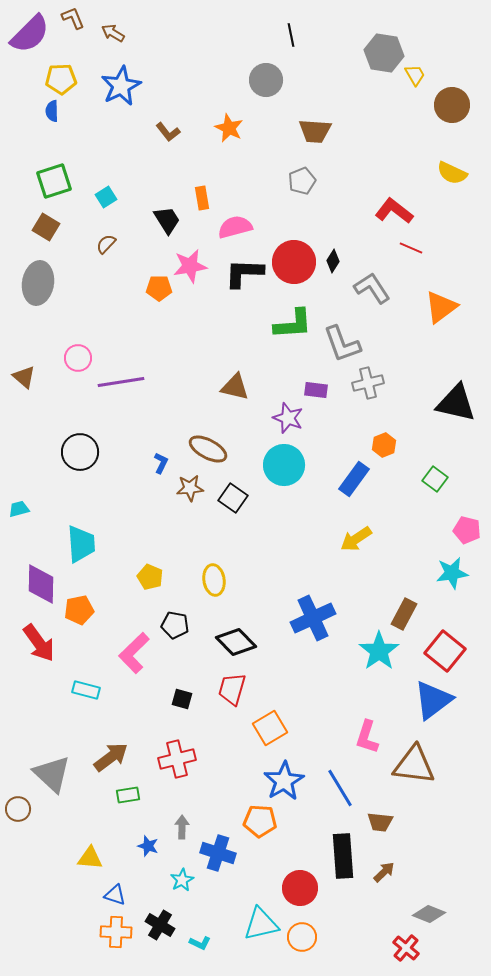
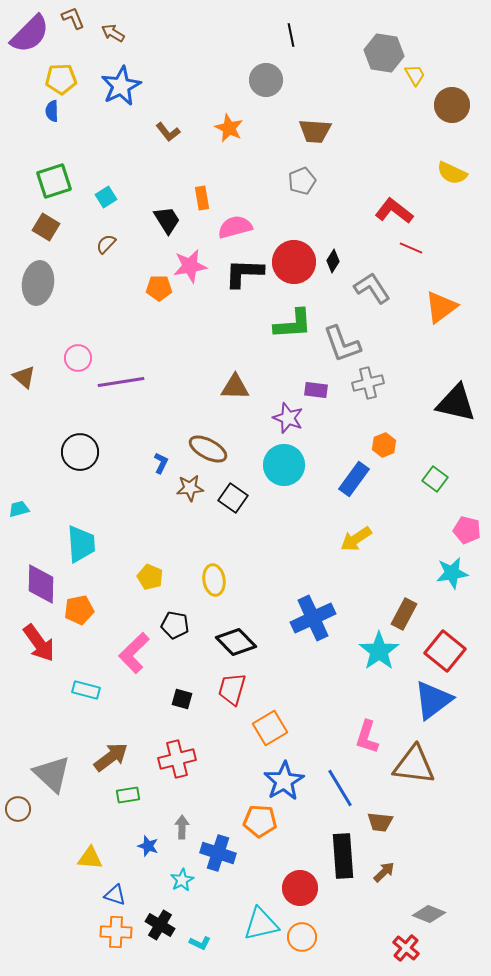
brown triangle at (235, 387): rotated 12 degrees counterclockwise
